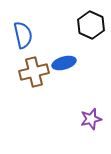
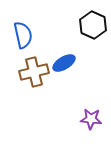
black hexagon: moved 2 px right
blue ellipse: rotated 15 degrees counterclockwise
purple star: rotated 20 degrees clockwise
